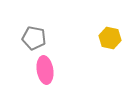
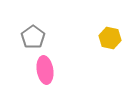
gray pentagon: moved 1 px left, 1 px up; rotated 25 degrees clockwise
